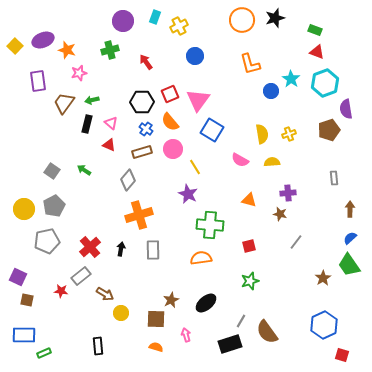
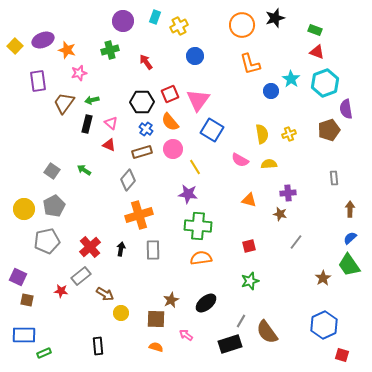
orange circle at (242, 20): moved 5 px down
yellow semicircle at (272, 162): moved 3 px left, 2 px down
purple star at (188, 194): rotated 18 degrees counterclockwise
green cross at (210, 225): moved 12 px left, 1 px down
pink arrow at (186, 335): rotated 40 degrees counterclockwise
